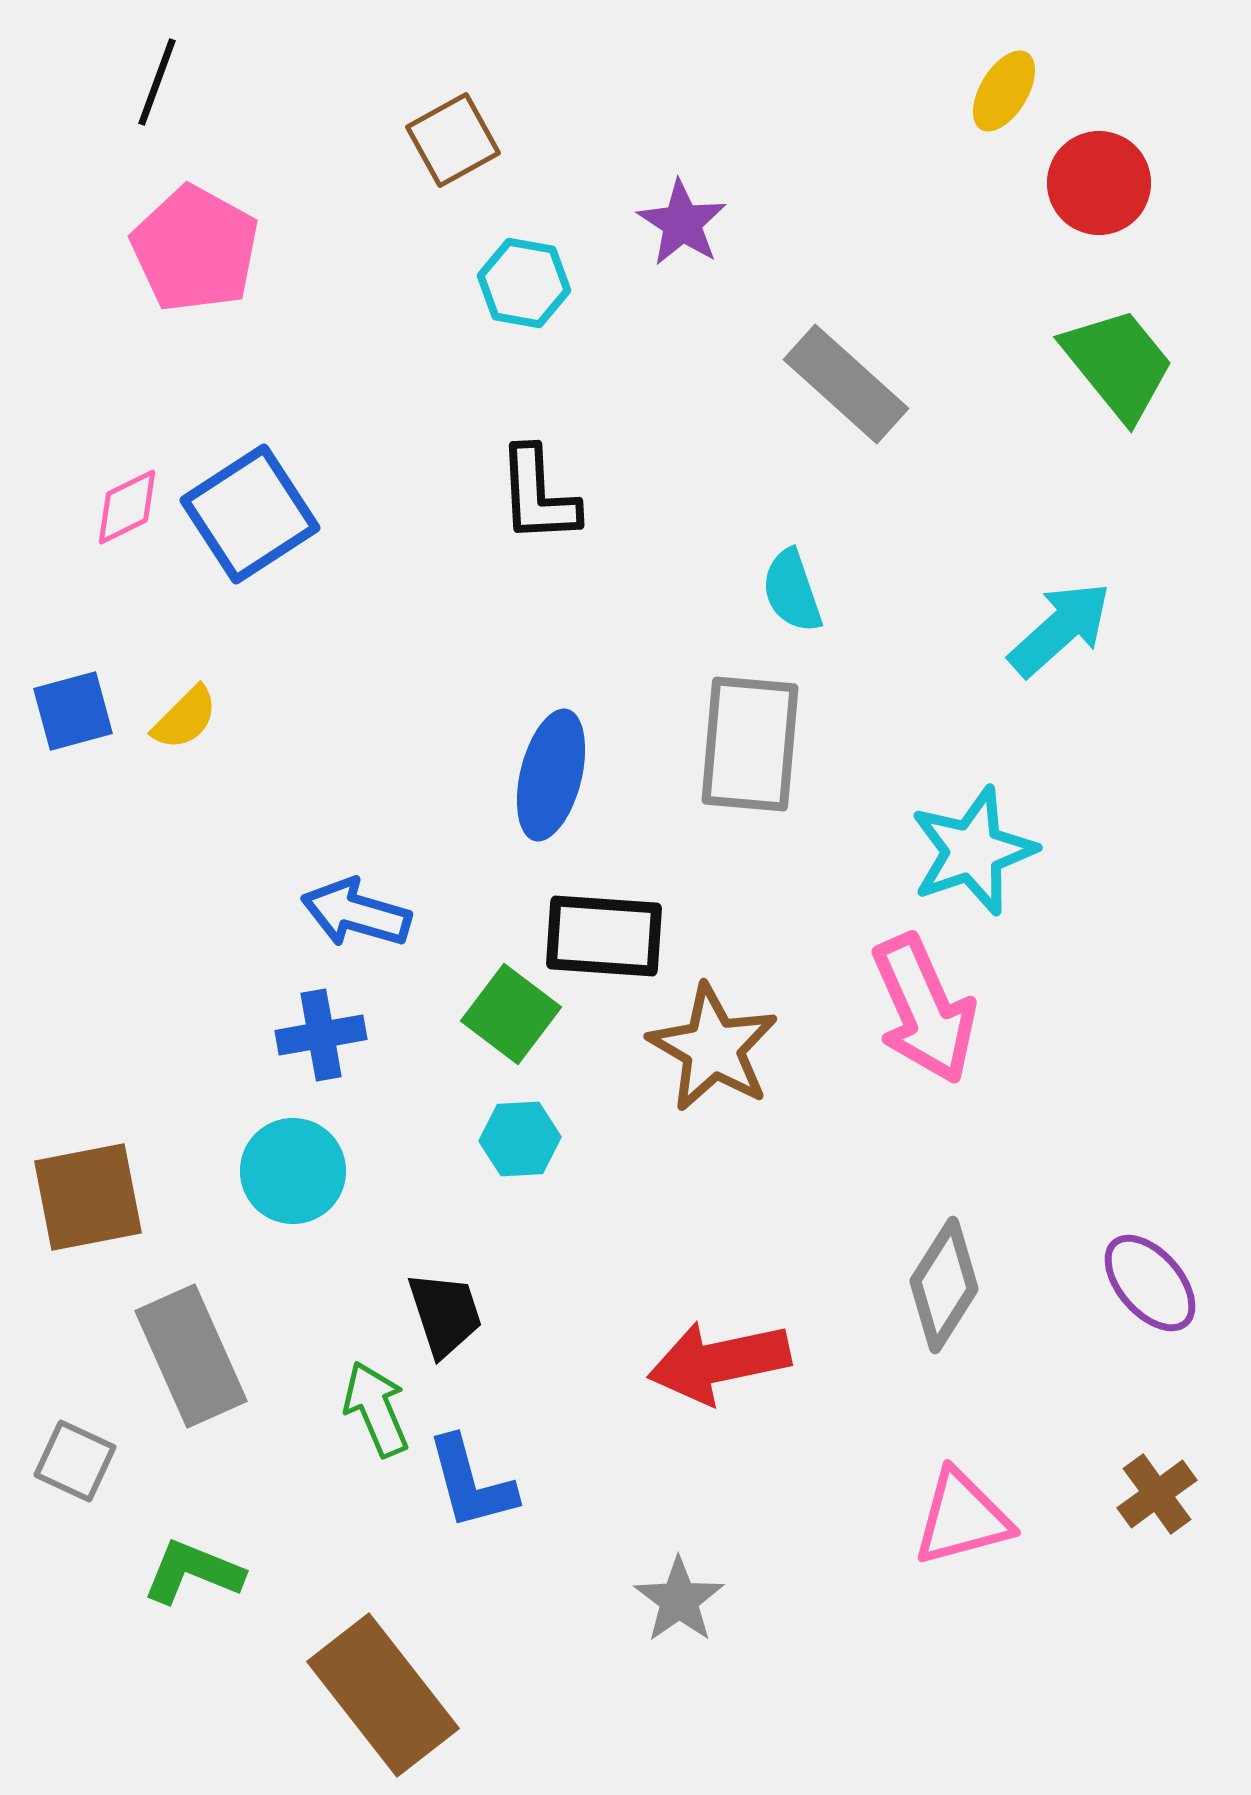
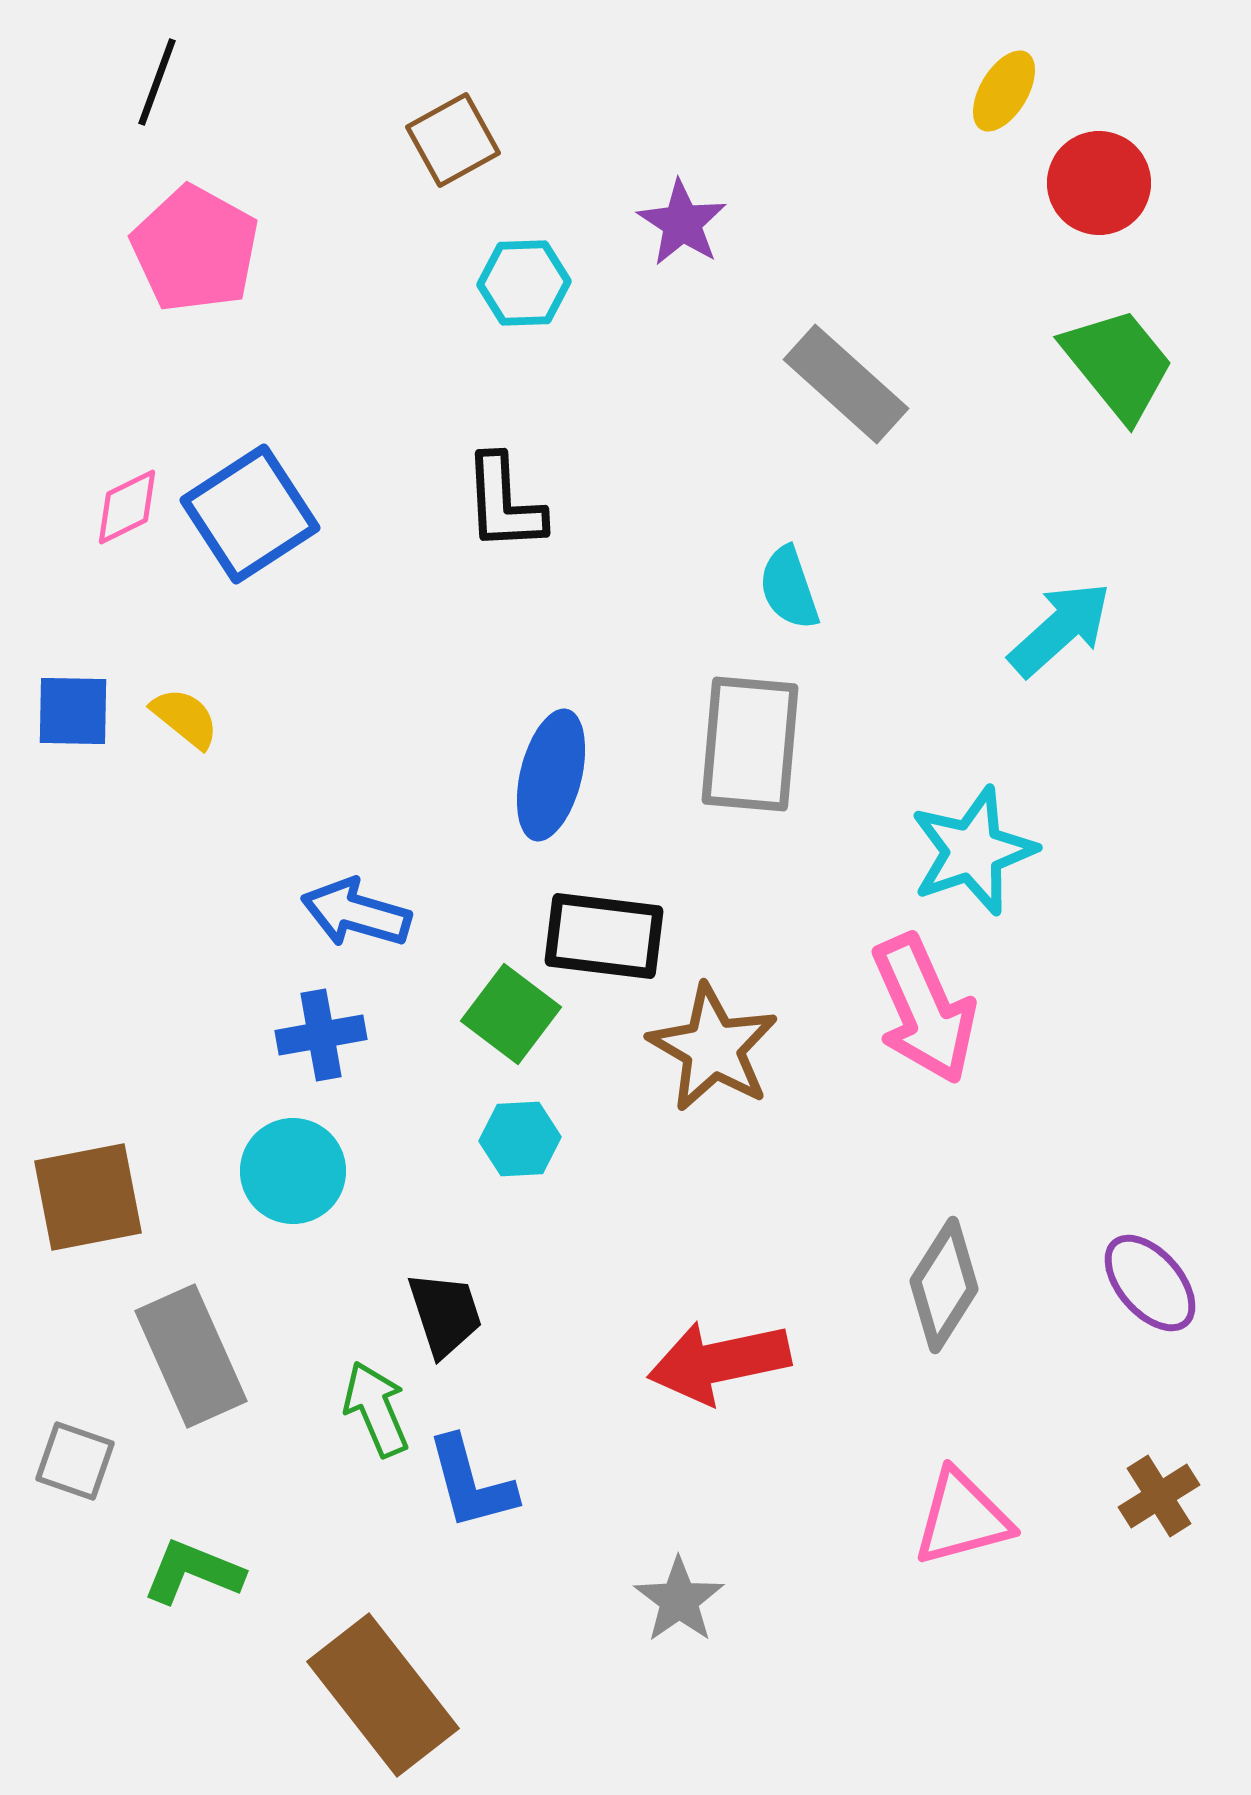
cyan hexagon at (524, 283): rotated 12 degrees counterclockwise
black L-shape at (538, 495): moved 34 px left, 8 px down
cyan semicircle at (792, 591): moved 3 px left, 3 px up
blue square at (73, 711): rotated 16 degrees clockwise
yellow semicircle at (185, 718): rotated 96 degrees counterclockwise
black rectangle at (604, 936): rotated 3 degrees clockwise
gray square at (75, 1461): rotated 6 degrees counterclockwise
brown cross at (1157, 1494): moved 2 px right, 2 px down; rotated 4 degrees clockwise
